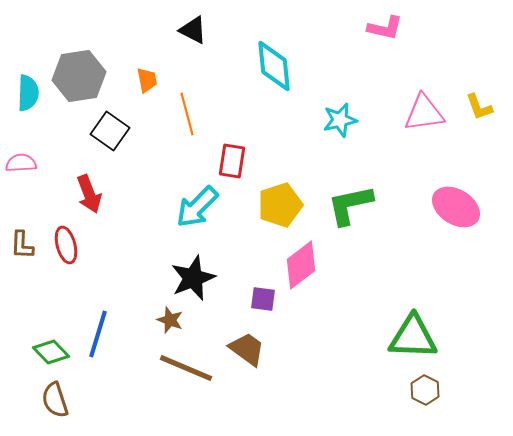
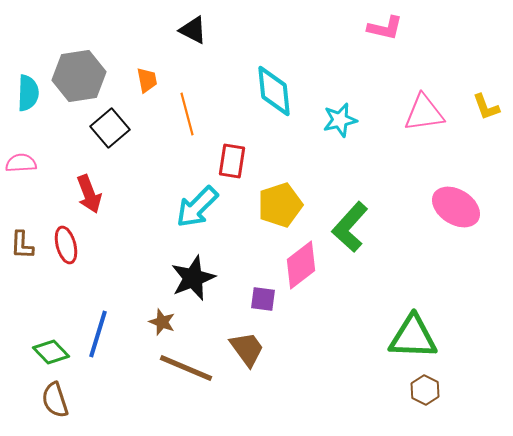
cyan diamond: moved 25 px down
yellow L-shape: moved 7 px right
black square: moved 3 px up; rotated 15 degrees clockwise
green L-shape: moved 22 px down; rotated 36 degrees counterclockwise
brown star: moved 8 px left, 2 px down
brown trapezoid: rotated 18 degrees clockwise
